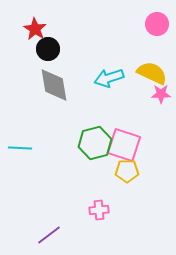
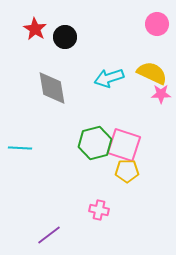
black circle: moved 17 px right, 12 px up
gray diamond: moved 2 px left, 3 px down
pink cross: rotated 18 degrees clockwise
